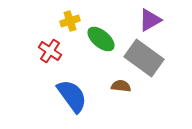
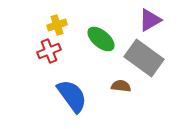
yellow cross: moved 13 px left, 4 px down
red cross: moved 1 px left; rotated 35 degrees clockwise
